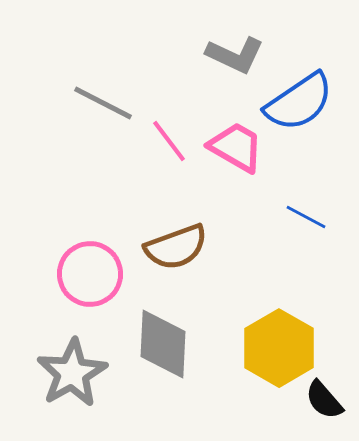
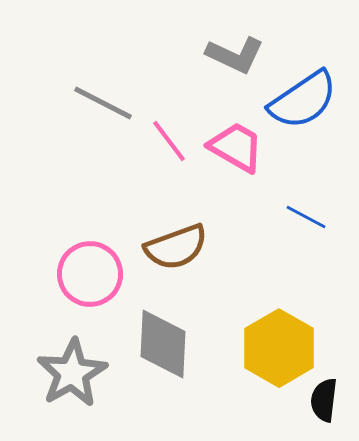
blue semicircle: moved 4 px right, 2 px up
black semicircle: rotated 48 degrees clockwise
